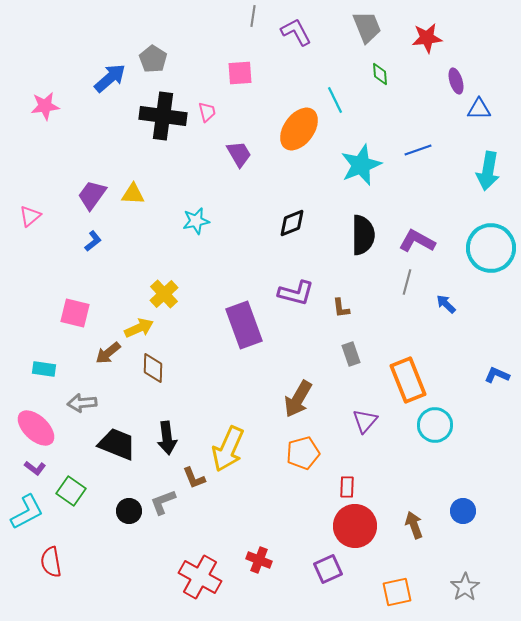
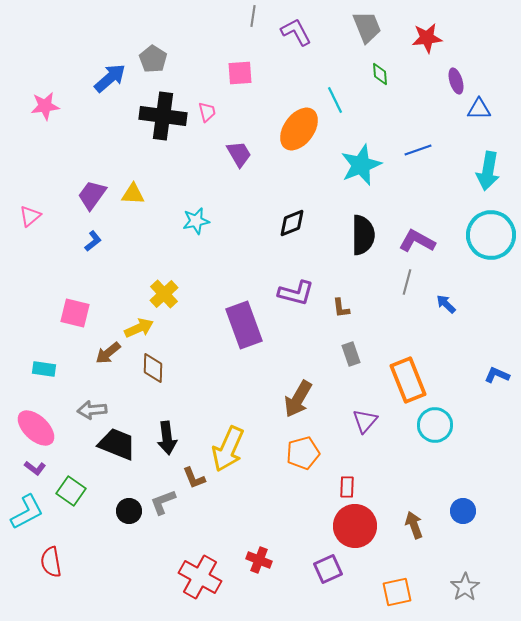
cyan circle at (491, 248): moved 13 px up
gray arrow at (82, 403): moved 10 px right, 7 px down
